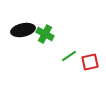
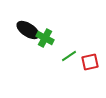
black ellipse: moved 5 px right; rotated 45 degrees clockwise
green cross: moved 4 px down
